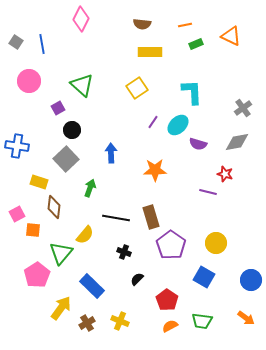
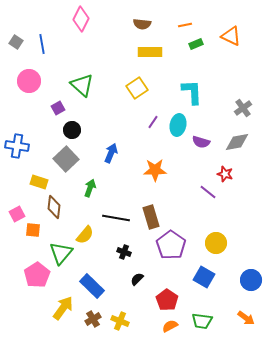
cyan ellipse at (178, 125): rotated 35 degrees counterclockwise
purple semicircle at (198, 144): moved 3 px right, 2 px up
blue arrow at (111, 153): rotated 24 degrees clockwise
purple line at (208, 192): rotated 24 degrees clockwise
yellow arrow at (61, 308): moved 2 px right
brown cross at (87, 323): moved 6 px right, 4 px up
